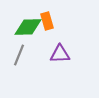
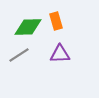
orange rectangle: moved 9 px right
gray line: rotated 35 degrees clockwise
